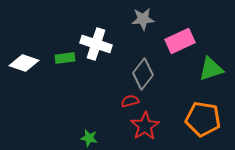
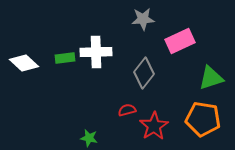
white cross: moved 8 px down; rotated 20 degrees counterclockwise
white diamond: rotated 24 degrees clockwise
green triangle: moved 9 px down
gray diamond: moved 1 px right, 1 px up
red semicircle: moved 3 px left, 9 px down
red star: moved 9 px right
